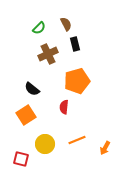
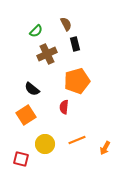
green semicircle: moved 3 px left, 3 px down
brown cross: moved 1 px left
